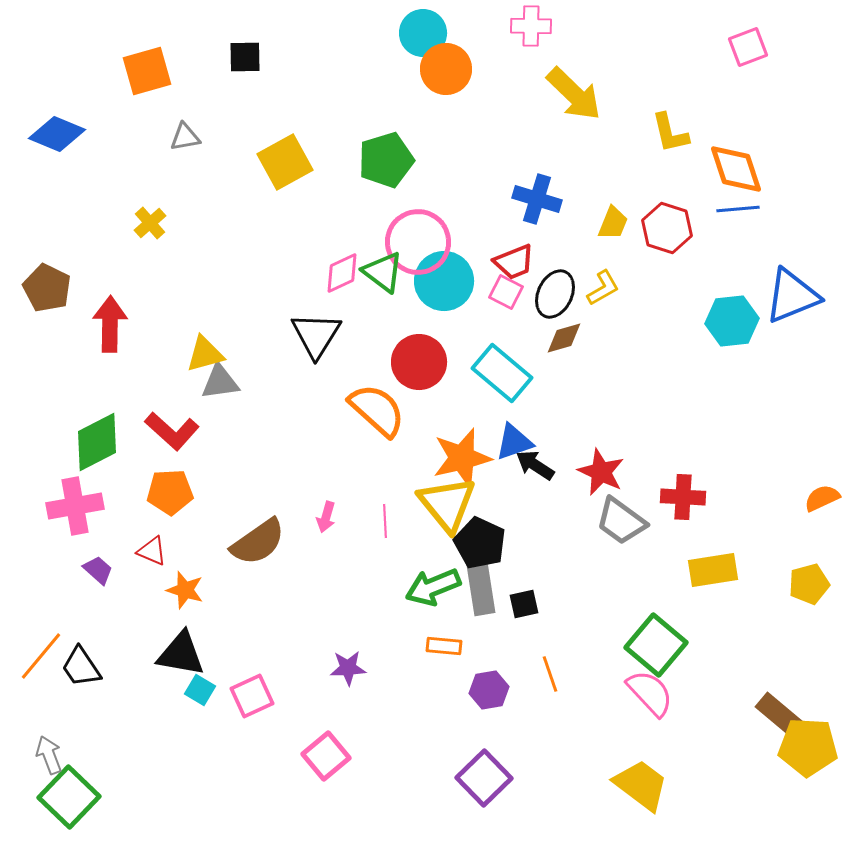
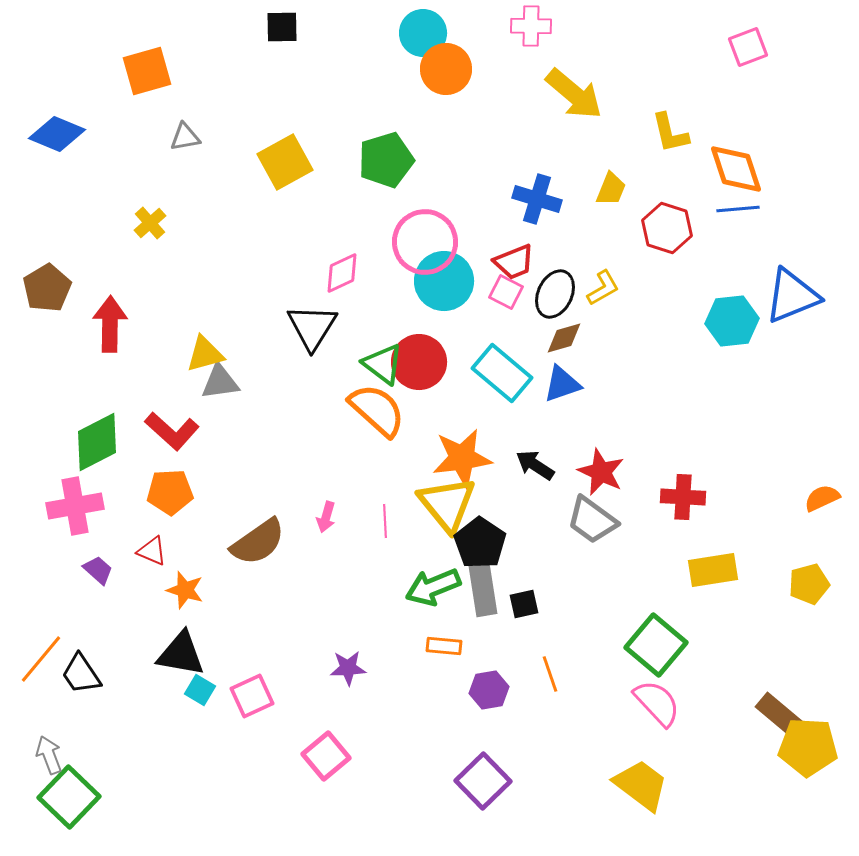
black square at (245, 57): moved 37 px right, 30 px up
yellow arrow at (574, 94): rotated 4 degrees counterclockwise
yellow trapezoid at (613, 223): moved 2 px left, 34 px up
pink circle at (418, 242): moved 7 px right
green triangle at (383, 272): moved 92 px down
brown pentagon at (47, 288): rotated 15 degrees clockwise
black triangle at (316, 335): moved 4 px left, 8 px up
blue triangle at (514, 442): moved 48 px right, 58 px up
orange star at (462, 458): rotated 6 degrees clockwise
gray trapezoid at (621, 521): moved 29 px left, 1 px up
black pentagon at (480, 543): rotated 9 degrees clockwise
gray rectangle at (481, 589): moved 2 px right, 1 px down
orange line at (41, 656): moved 3 px down
black trapezoid at (81, 667): moved 7 px down
pink semicircle at (650, 693): moved 7 px right, 10 px down
purple square at (484, 778): moved 1 px left, 3 px down
